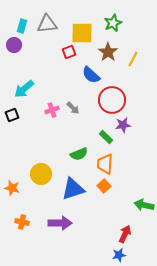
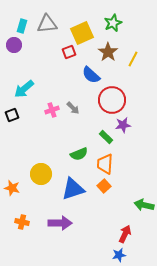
yellow square: rotated 25 degrees counterclockwise
